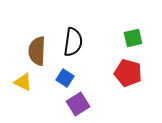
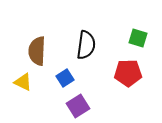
green square: moved 5 px right; rotated 30 degrees clockwise
black semicircle: moved 13 px right, 3 px down
red pentagon: rotated 16 degrees counterclockwise
blue square: rotated 24 degrees clockwise
purple square: moved 2 px down
